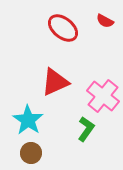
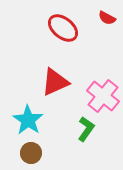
red semicircle: moved 2 px right, 3 px up
